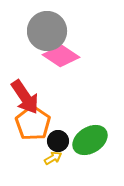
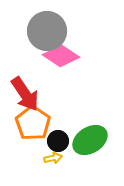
red arrow: moved 3 px up
yellow arrow: rotated 18 degrees clockwise
